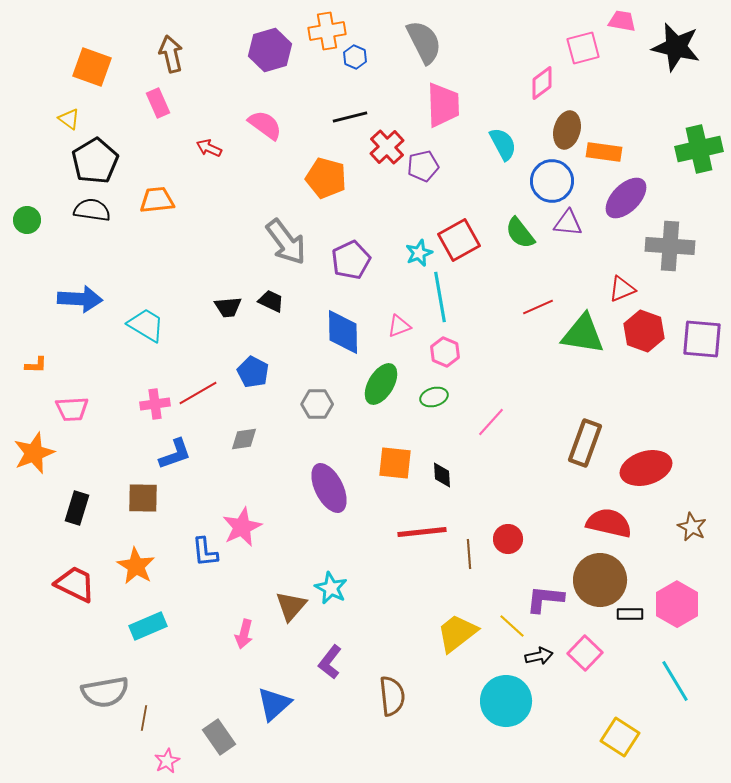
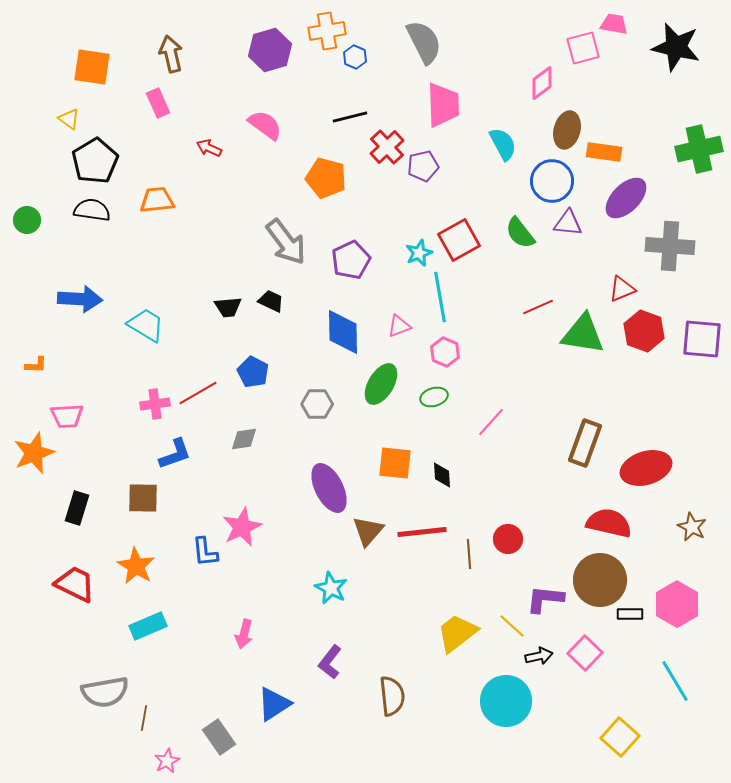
pink trapezoid at (622, 21): moved 8 px left, 3 px down
orange square at (92, 67): rotated 12 degrees counterclockwise
pink trapezoid at (72, 409): moved 5 px left, 7 px down
brown triangle at (291, 606): moved 77 px right, 75 px up
blue triangle at (274, 704): rotated 9 degrees clockwise
yellow square at (620, 737): rotated 9 degrees clockwise
